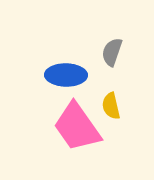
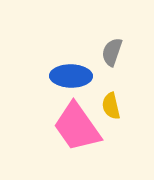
blue ellipse: moved 5 px right, 1 px down
